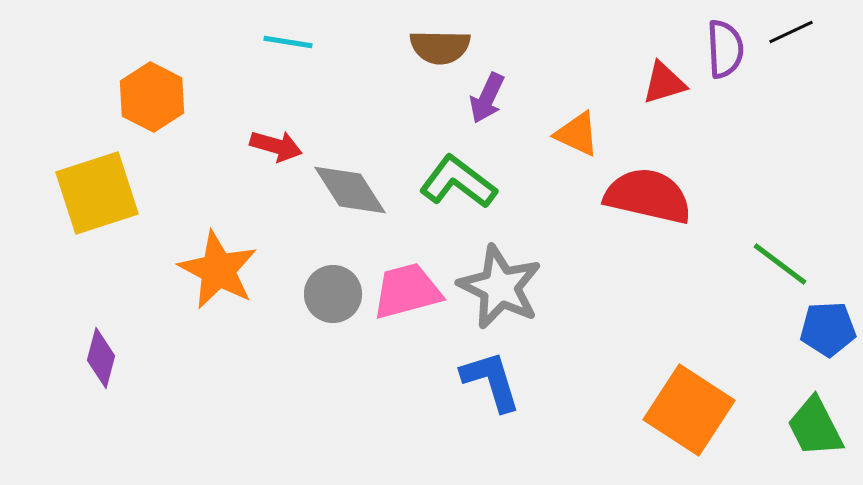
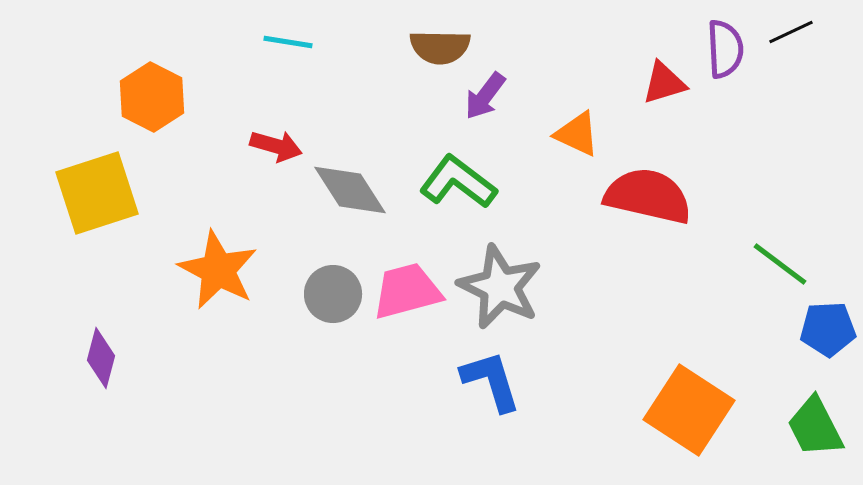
purple arrow: moved 2 px left, 2 px up; rotated 12 degrees clockwise
